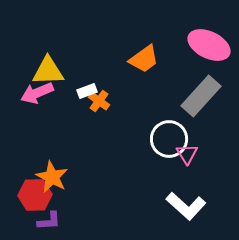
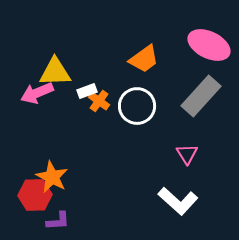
yellow triangle: moved 7 px right, 1 px down
white circle: moved 32 px left, 33 px up
white L-shape: moved 8 px left, 5 px up
purple L-shape: moved 9 px right
